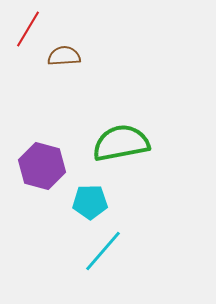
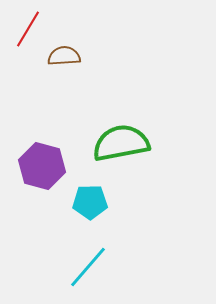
cyan line: moved 15 px left, 16 px down
